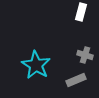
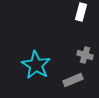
gray rectangle: moved 3 px left
